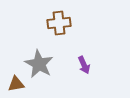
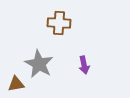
brown cross: rotated 10 degrees clockwise
purple arrow: rotated 12 degrees clockwise
